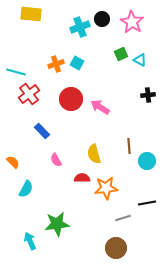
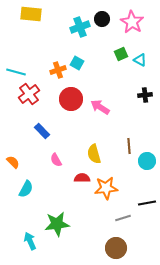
orange cross: moved 2 px right, 6 px down
black cross: moved 3 px left
